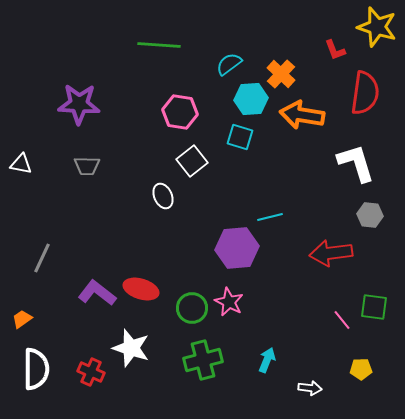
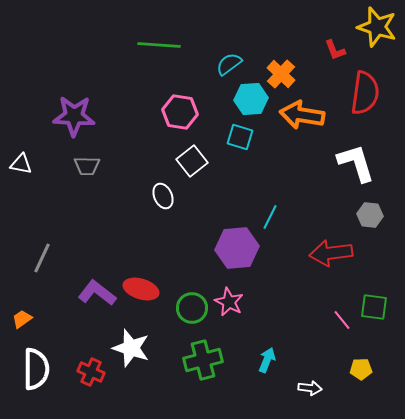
purple star: moved 5 px left, 12 px down
cyan line: rotated 50 degrees counterclockwise
